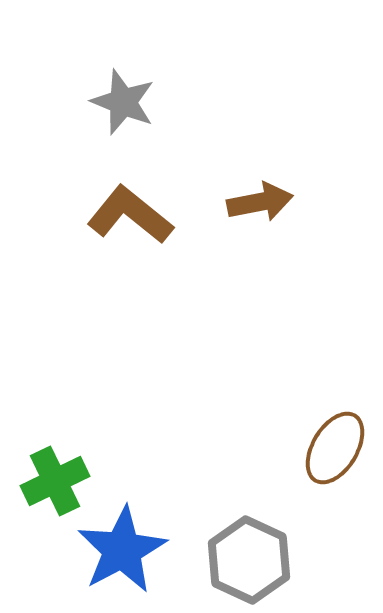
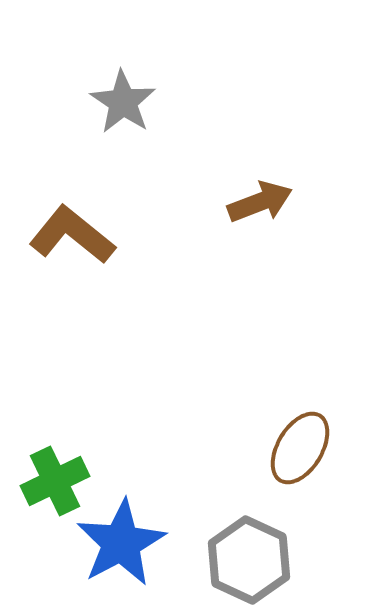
gray star: rotated 12 degrees clockwise
brown arrow: rotated 10 degrees counterclockwise
brown L-shape: moved 58 px left, 20 px down
brown ellipse: moved 35 px left
blue star: moved 1 px left, 7 px up
